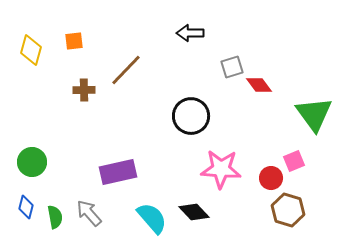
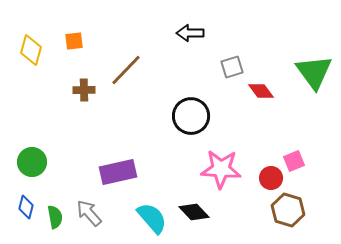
red diamond: moved 2 px right, 6 px down
green triangle: moved 42 px up
